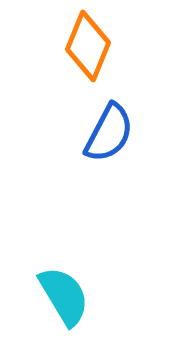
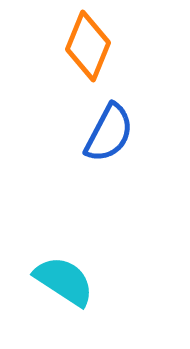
cyan semicircle: moved 15 px up; rotated 26 degrees counterclockwise
